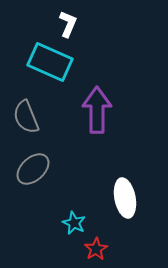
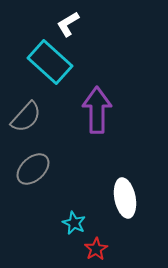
white L-shape: rotated 144 degrees counterclockwise
cyan rectangle: rotated 18 degrees clockwise
gray semicircle: rotated 116 degrees counterclockwise
